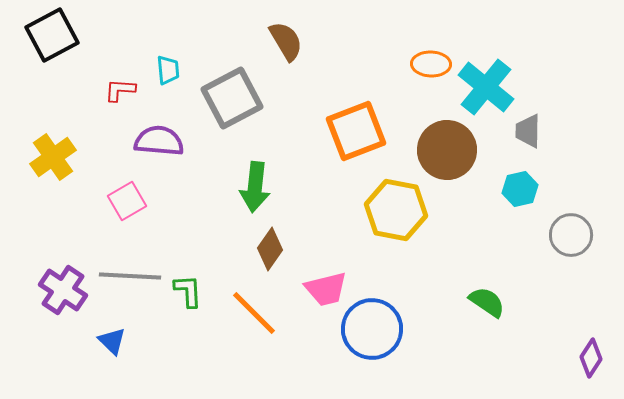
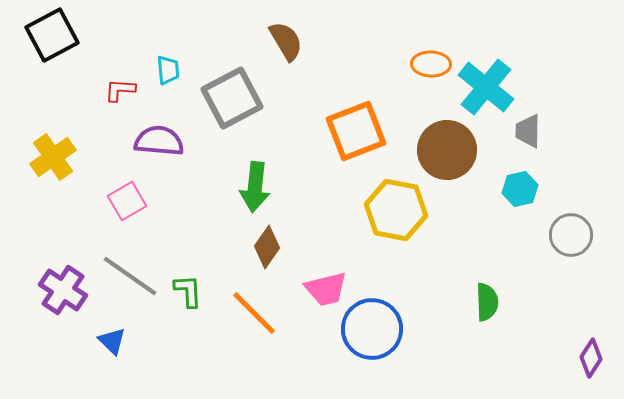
brown diamond: moved 3 px left, 2 px up
gray line: rotated 32 degrees clockwise
green semicircle: rotated 54 degrees clockwise
